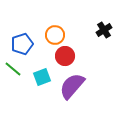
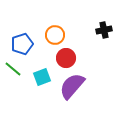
black cross: rotated 21 degrees clockwise
red circle: moved 1 px right, 2 px down
